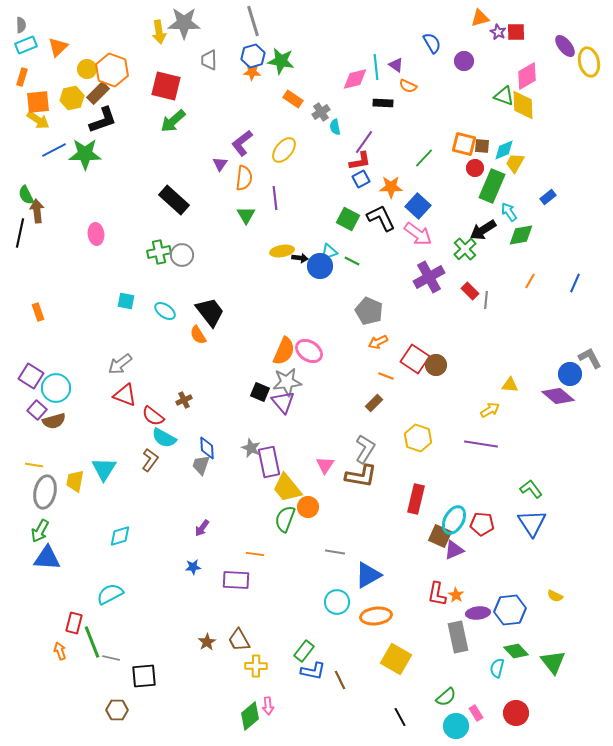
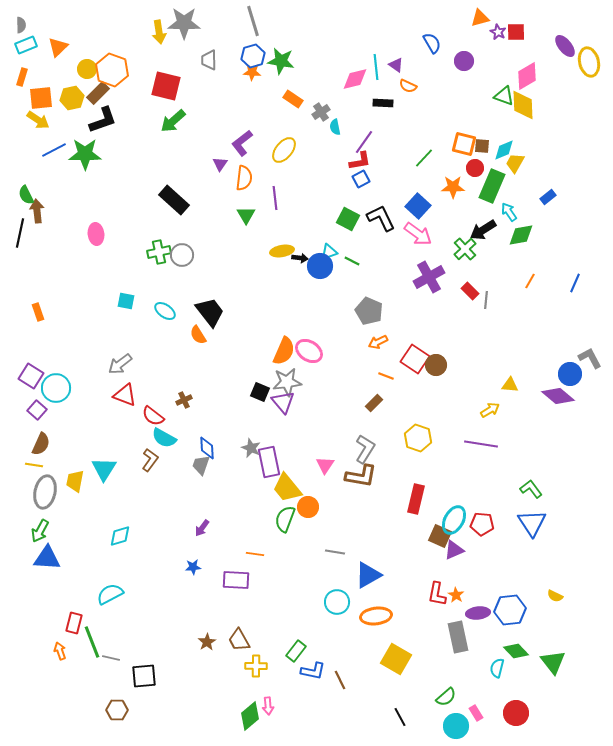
orange square at (38, 102): moved 3 px right, 4 px up
orange star at (391, 187): moved 62 px right
brown semicircle at (54, 421): moved 13 px left, 23 px down; rotated 50 degrees counterclockwise
green rectangle at (304, 651): moved 8 px left
